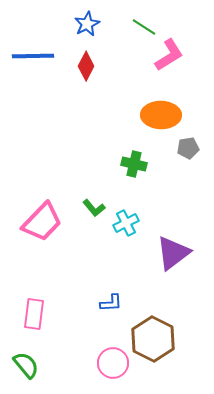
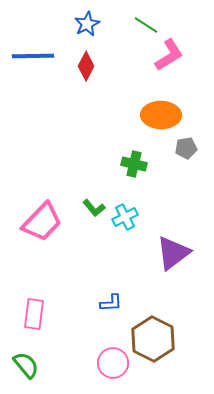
green line: moved 2 px right, 2 px up
gray pentagon: moved 2 px left
cyan cross: moved 1 px left, 6 px up
